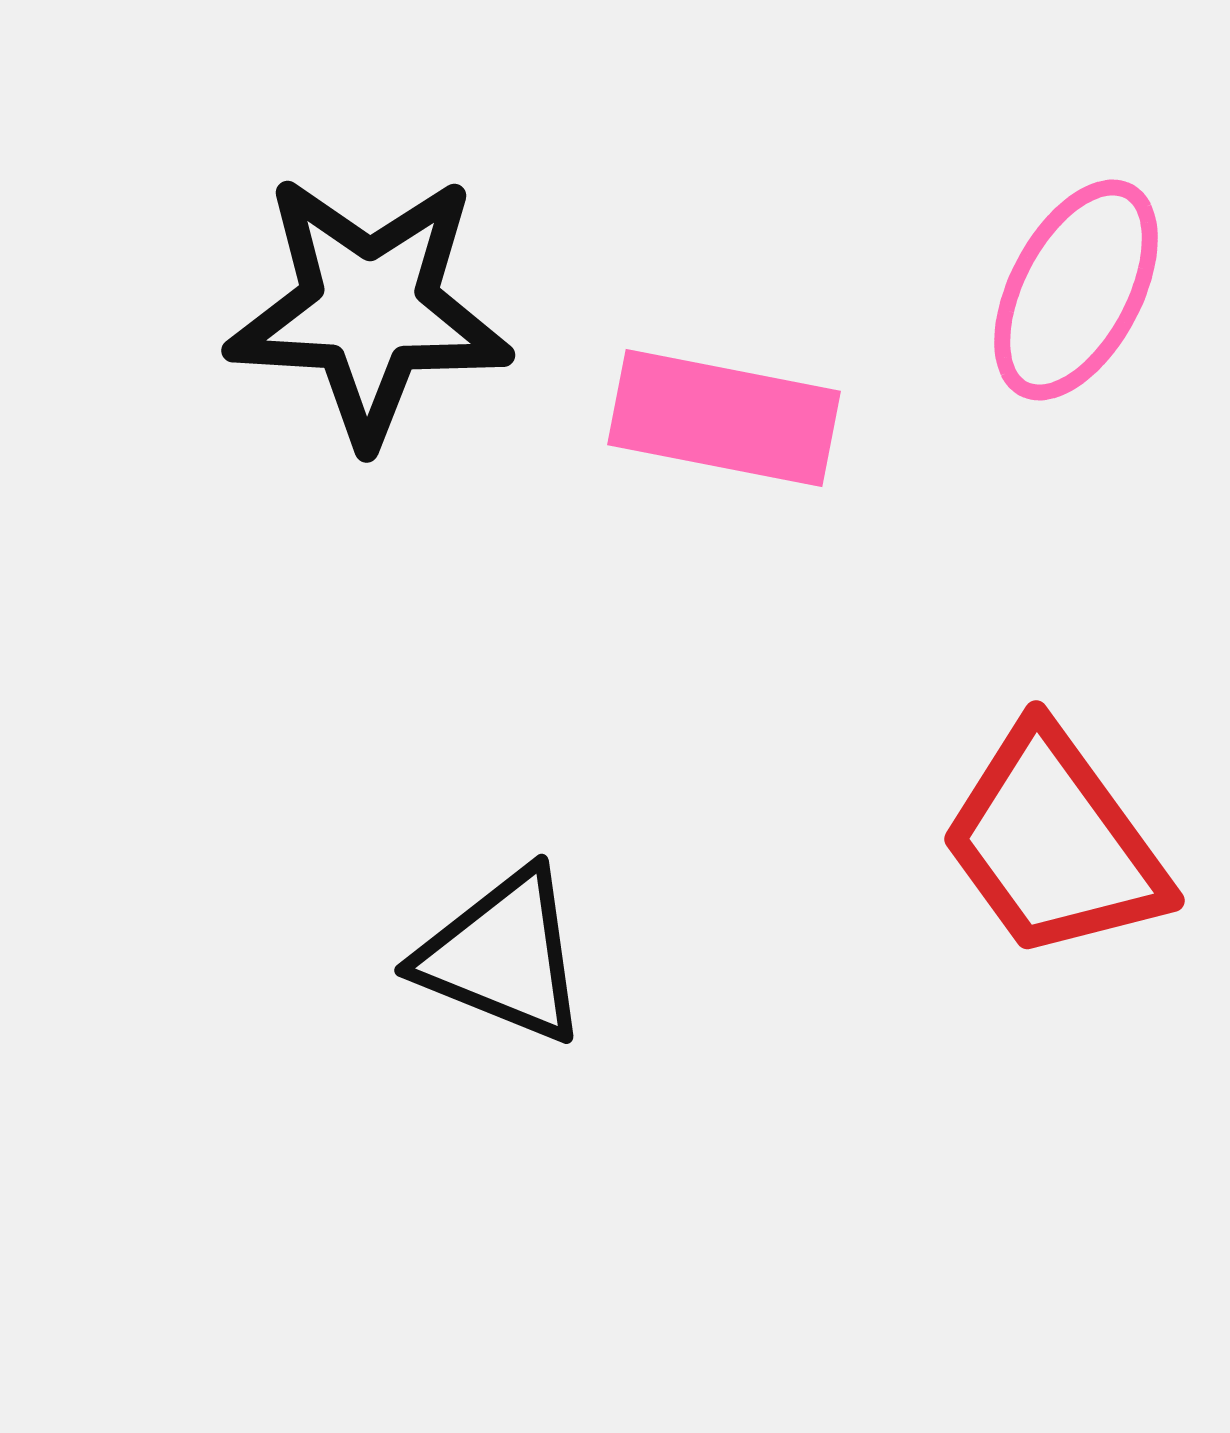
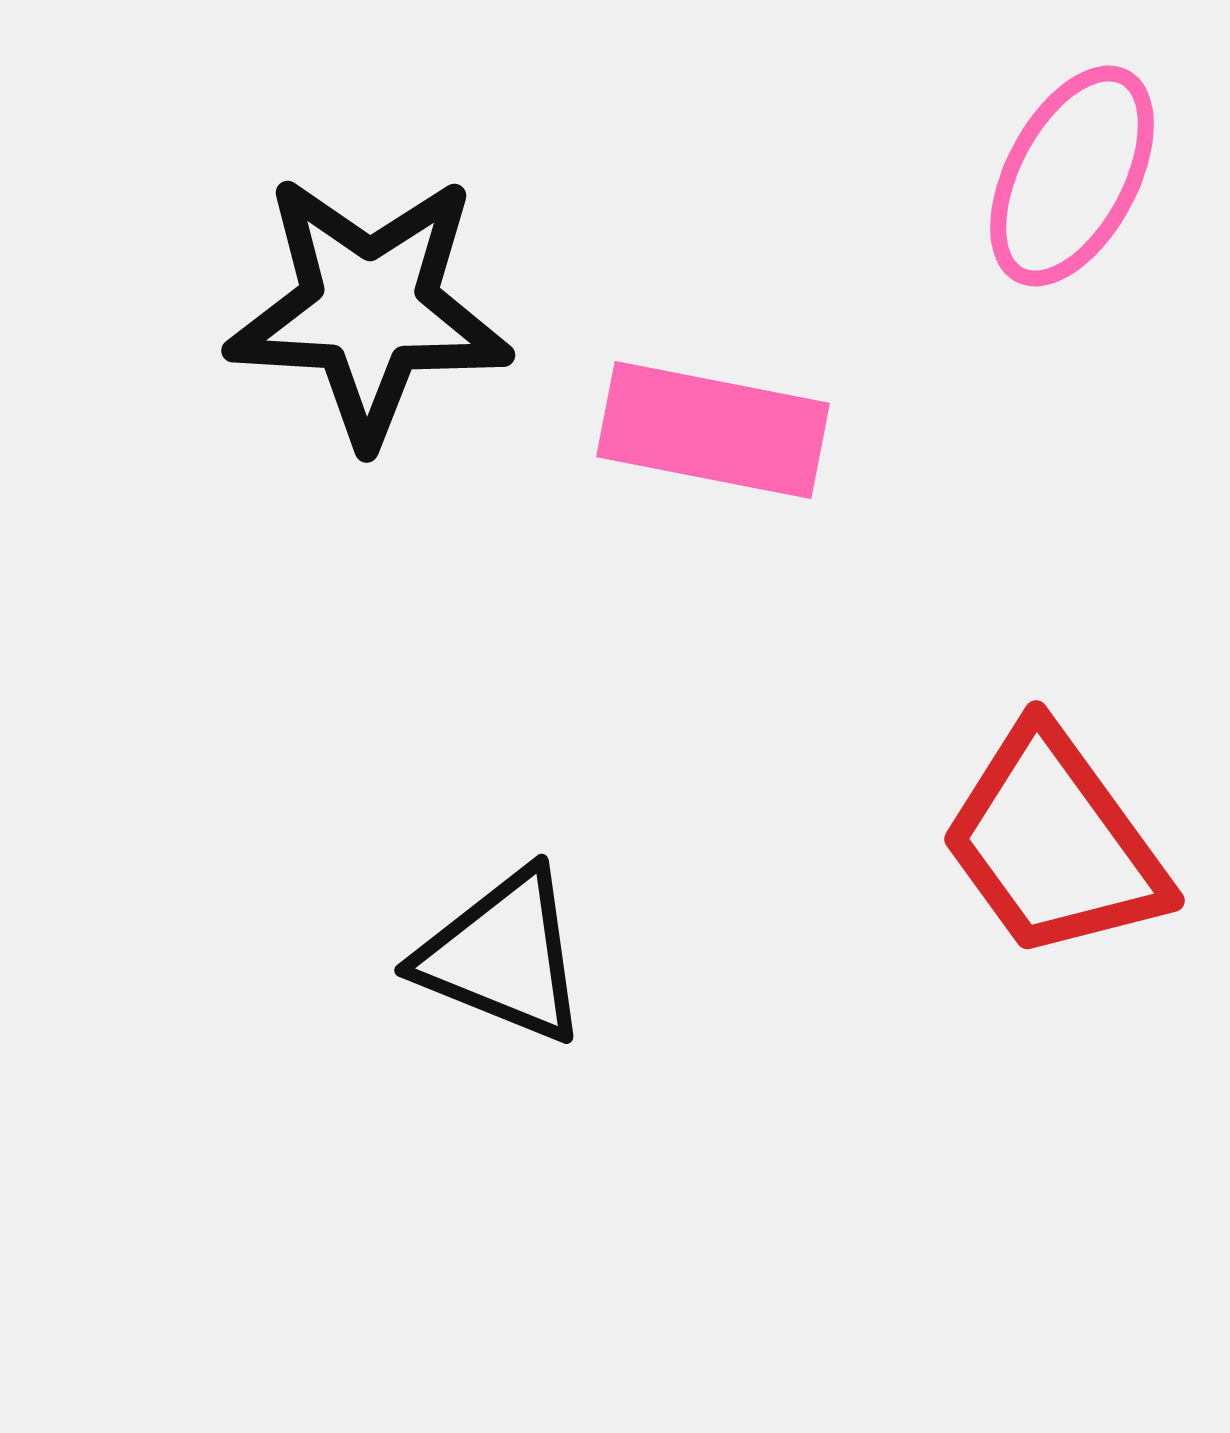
pink ellipse: moved 4 px left, 114 px up
pink rectangle: moved 11 px left, 12 px down
